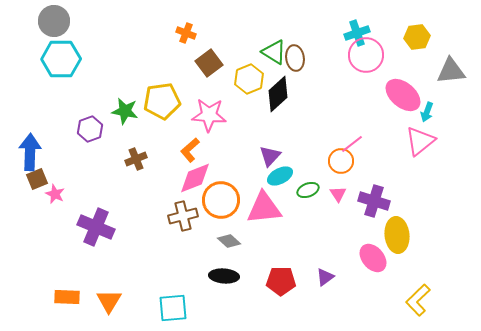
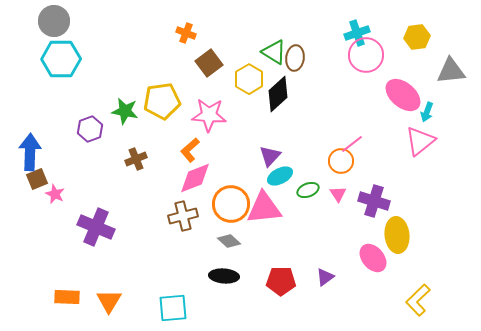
brown ellipse at (295, 58): rotated 15 degrees clockwise
yellow hexagon at (249, 79): rotated 8 degrees counterclockwise
orange circle at (221, 200): moved 10 px right, 4 px down
